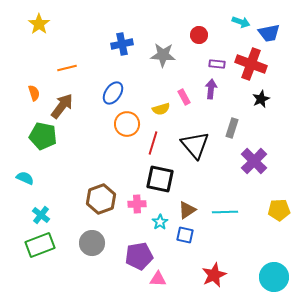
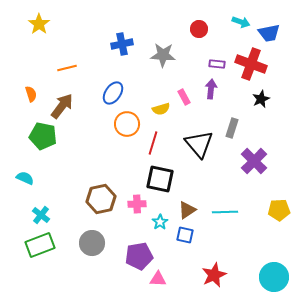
red circle: moved 6 px up
orange semicircle: moved 3 px left, 1 px down
black triangle: moved 4 px right, 1 px up
brown hexagon: rotated 8 degrees clockwise
